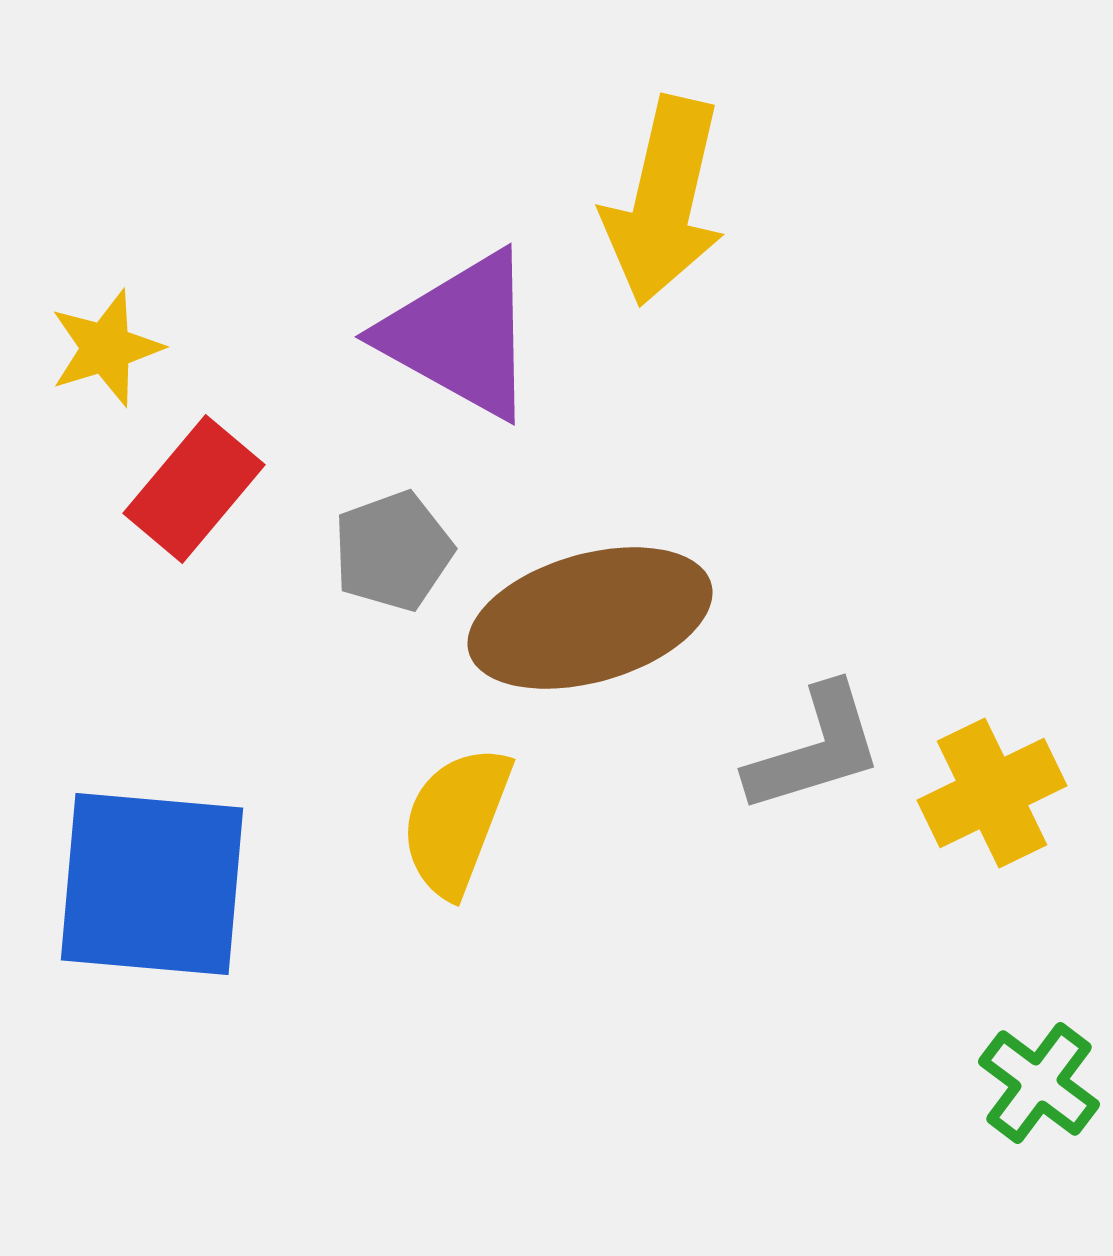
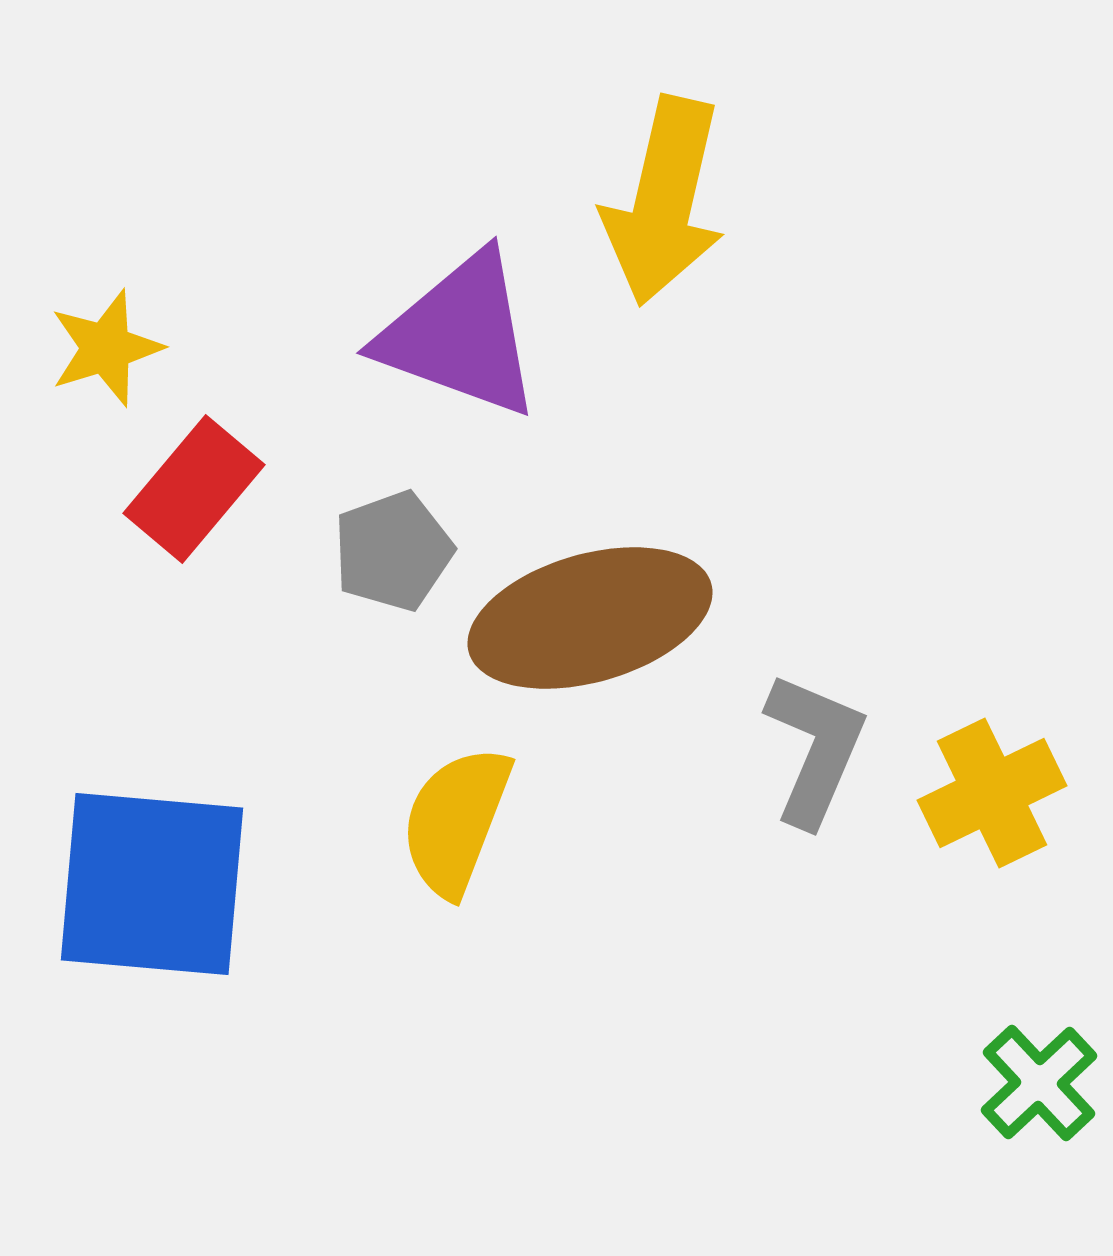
purple triangle: rotated 9 degrees counterclockwise
gray L-shape: rotated 50 degrees counterclockwise
green cross: rotated 10 degrees clockwise
